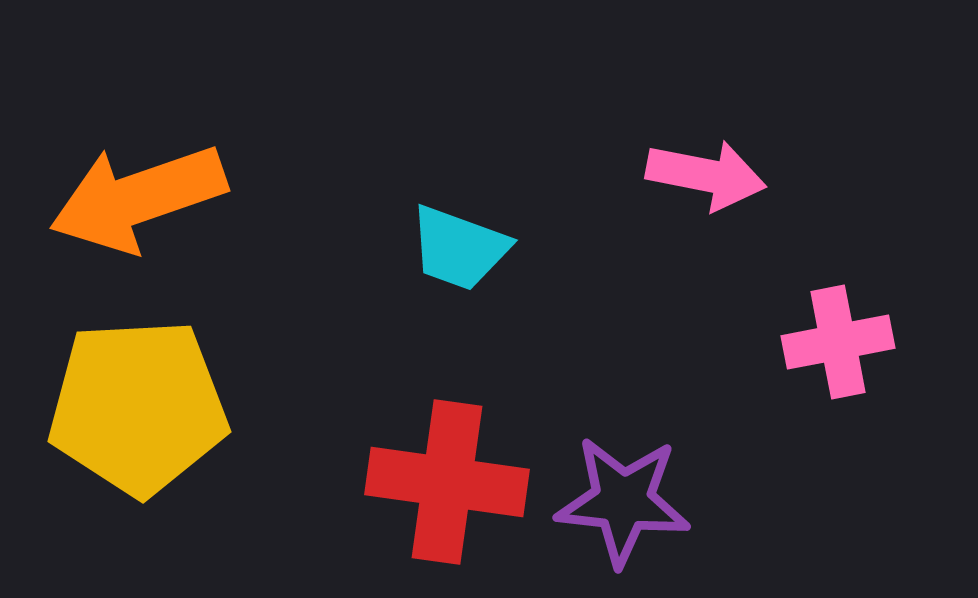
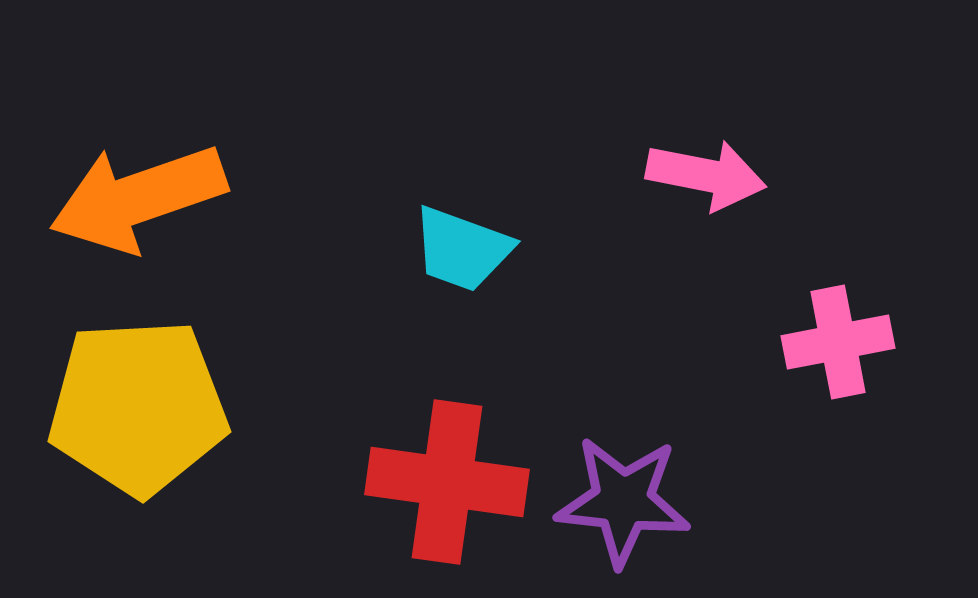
cyan trapezoid: moved 3 px right, 1 px down
